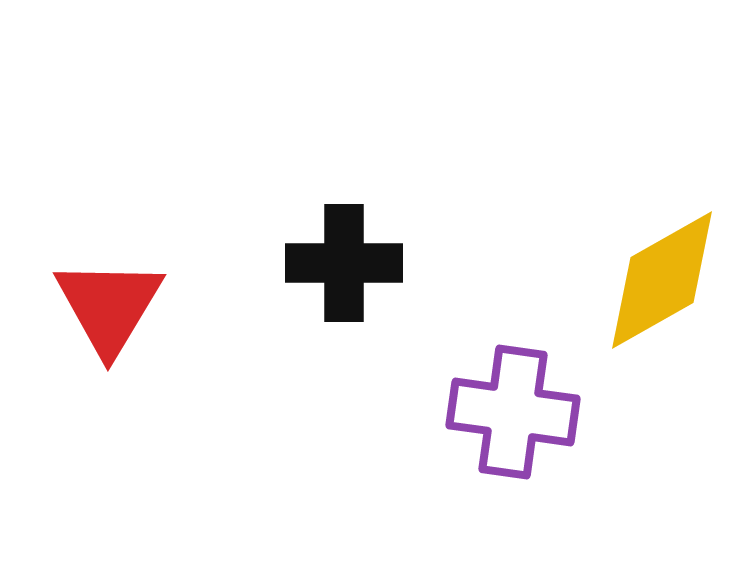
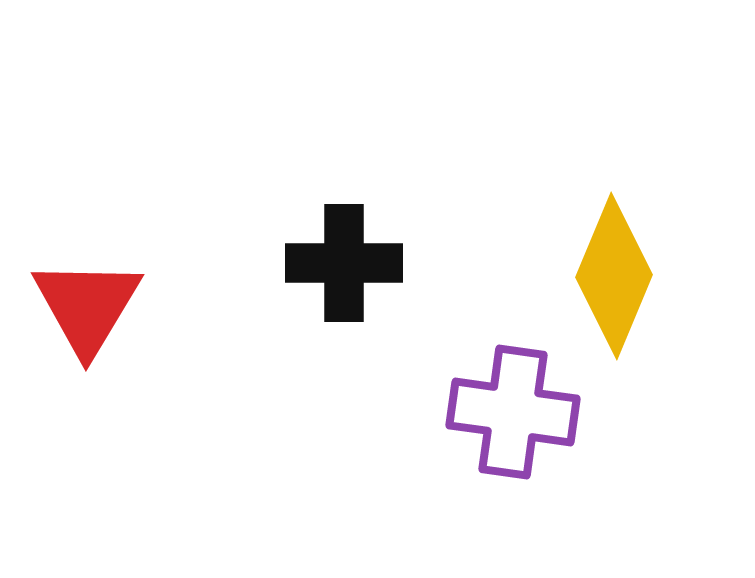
yellow diamond: moved 48 px left, 4 px up; rotated 38 degrees counterclockwise
red triangle: moved 22 px left
